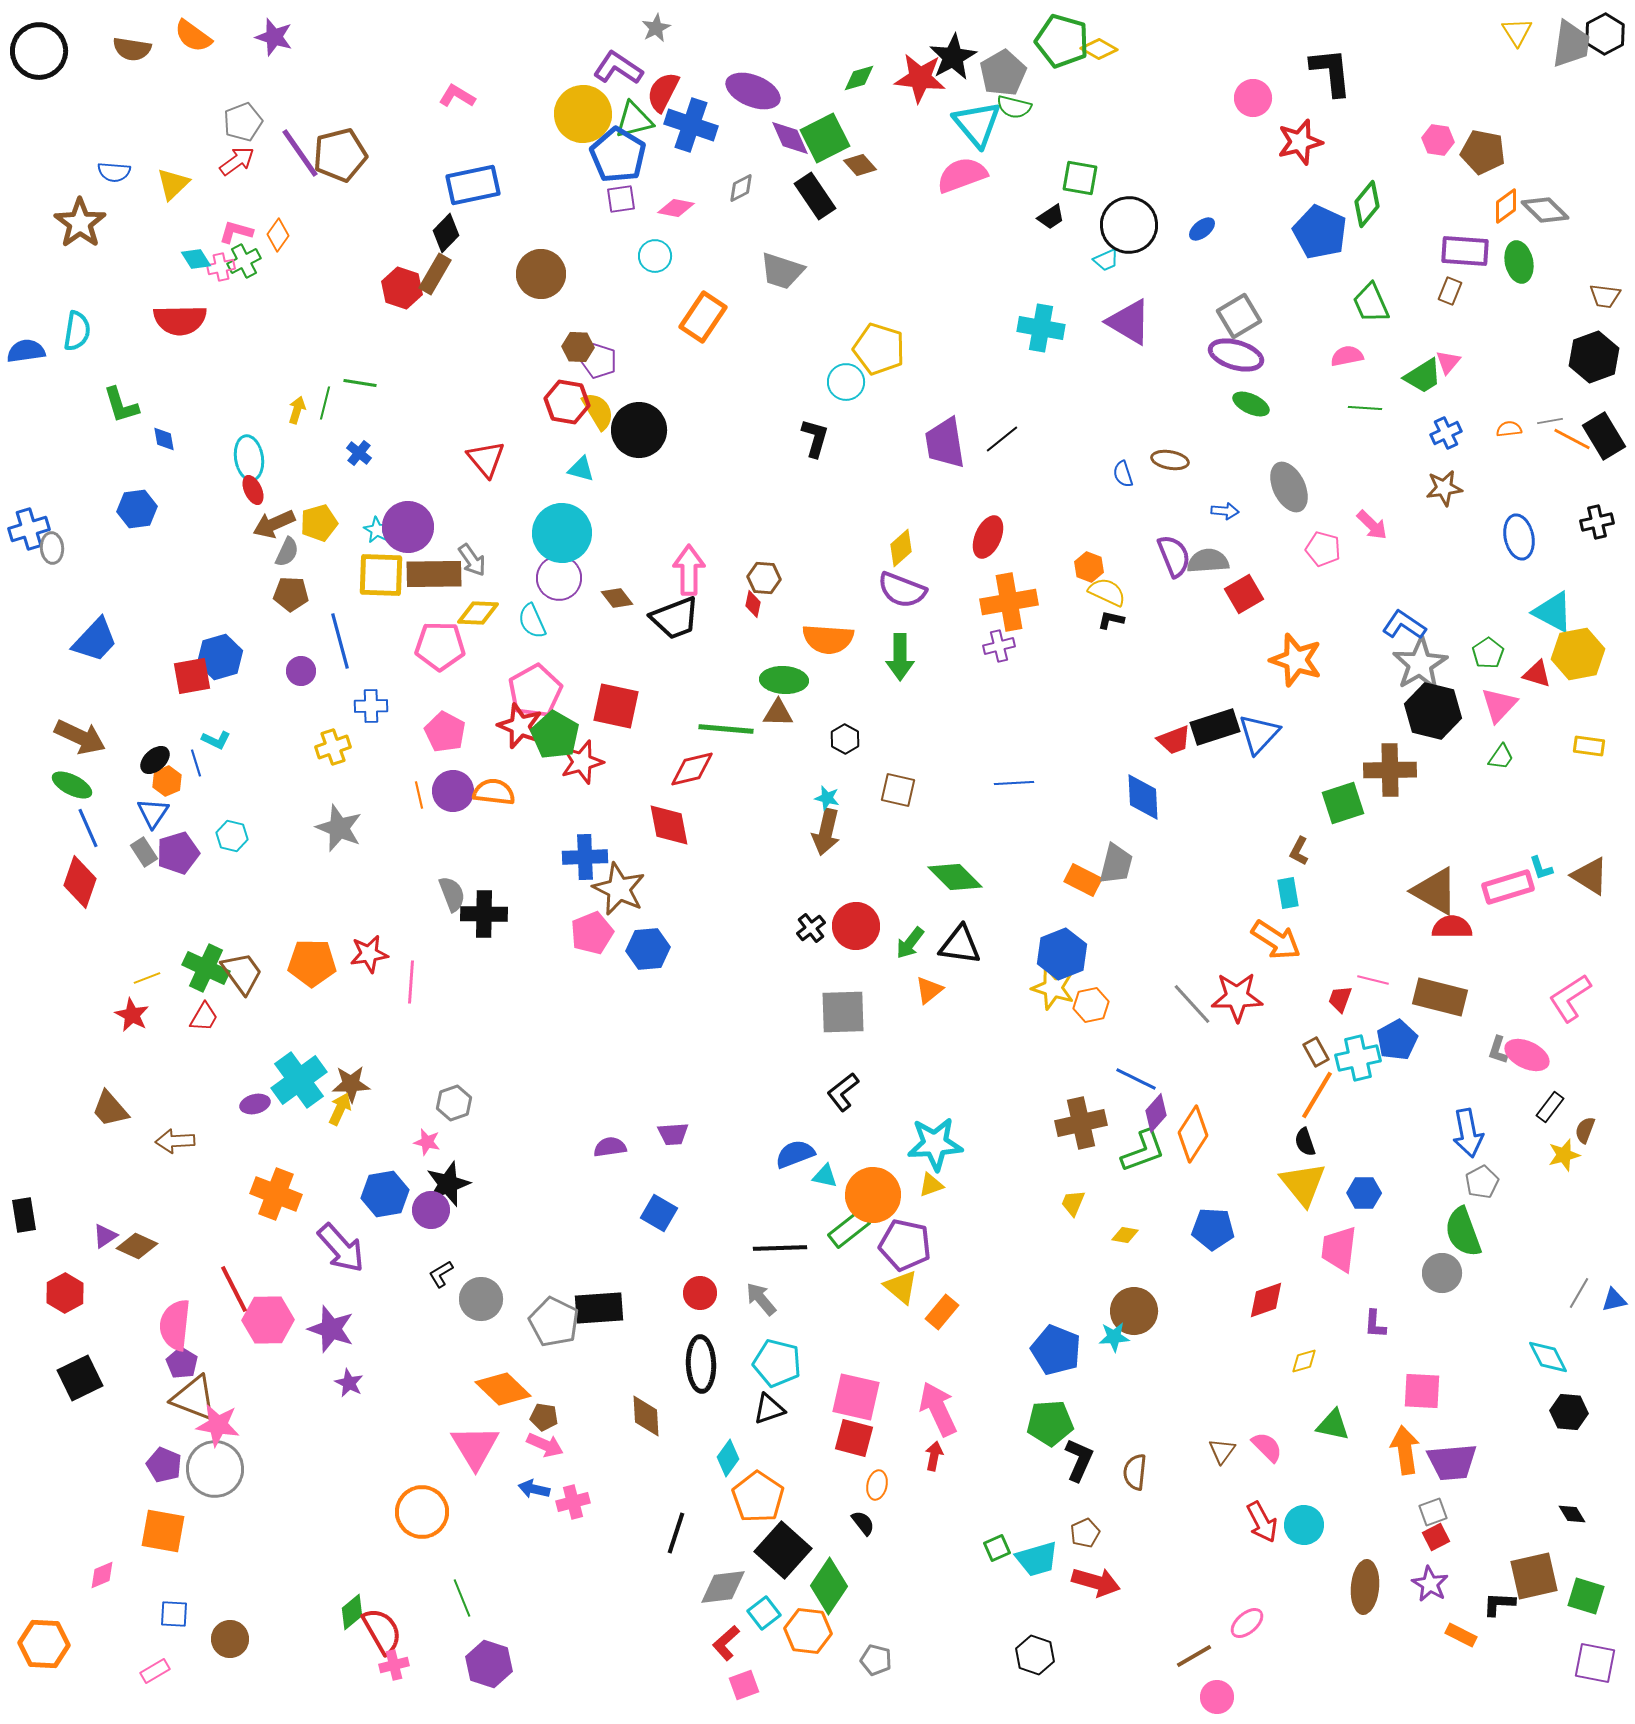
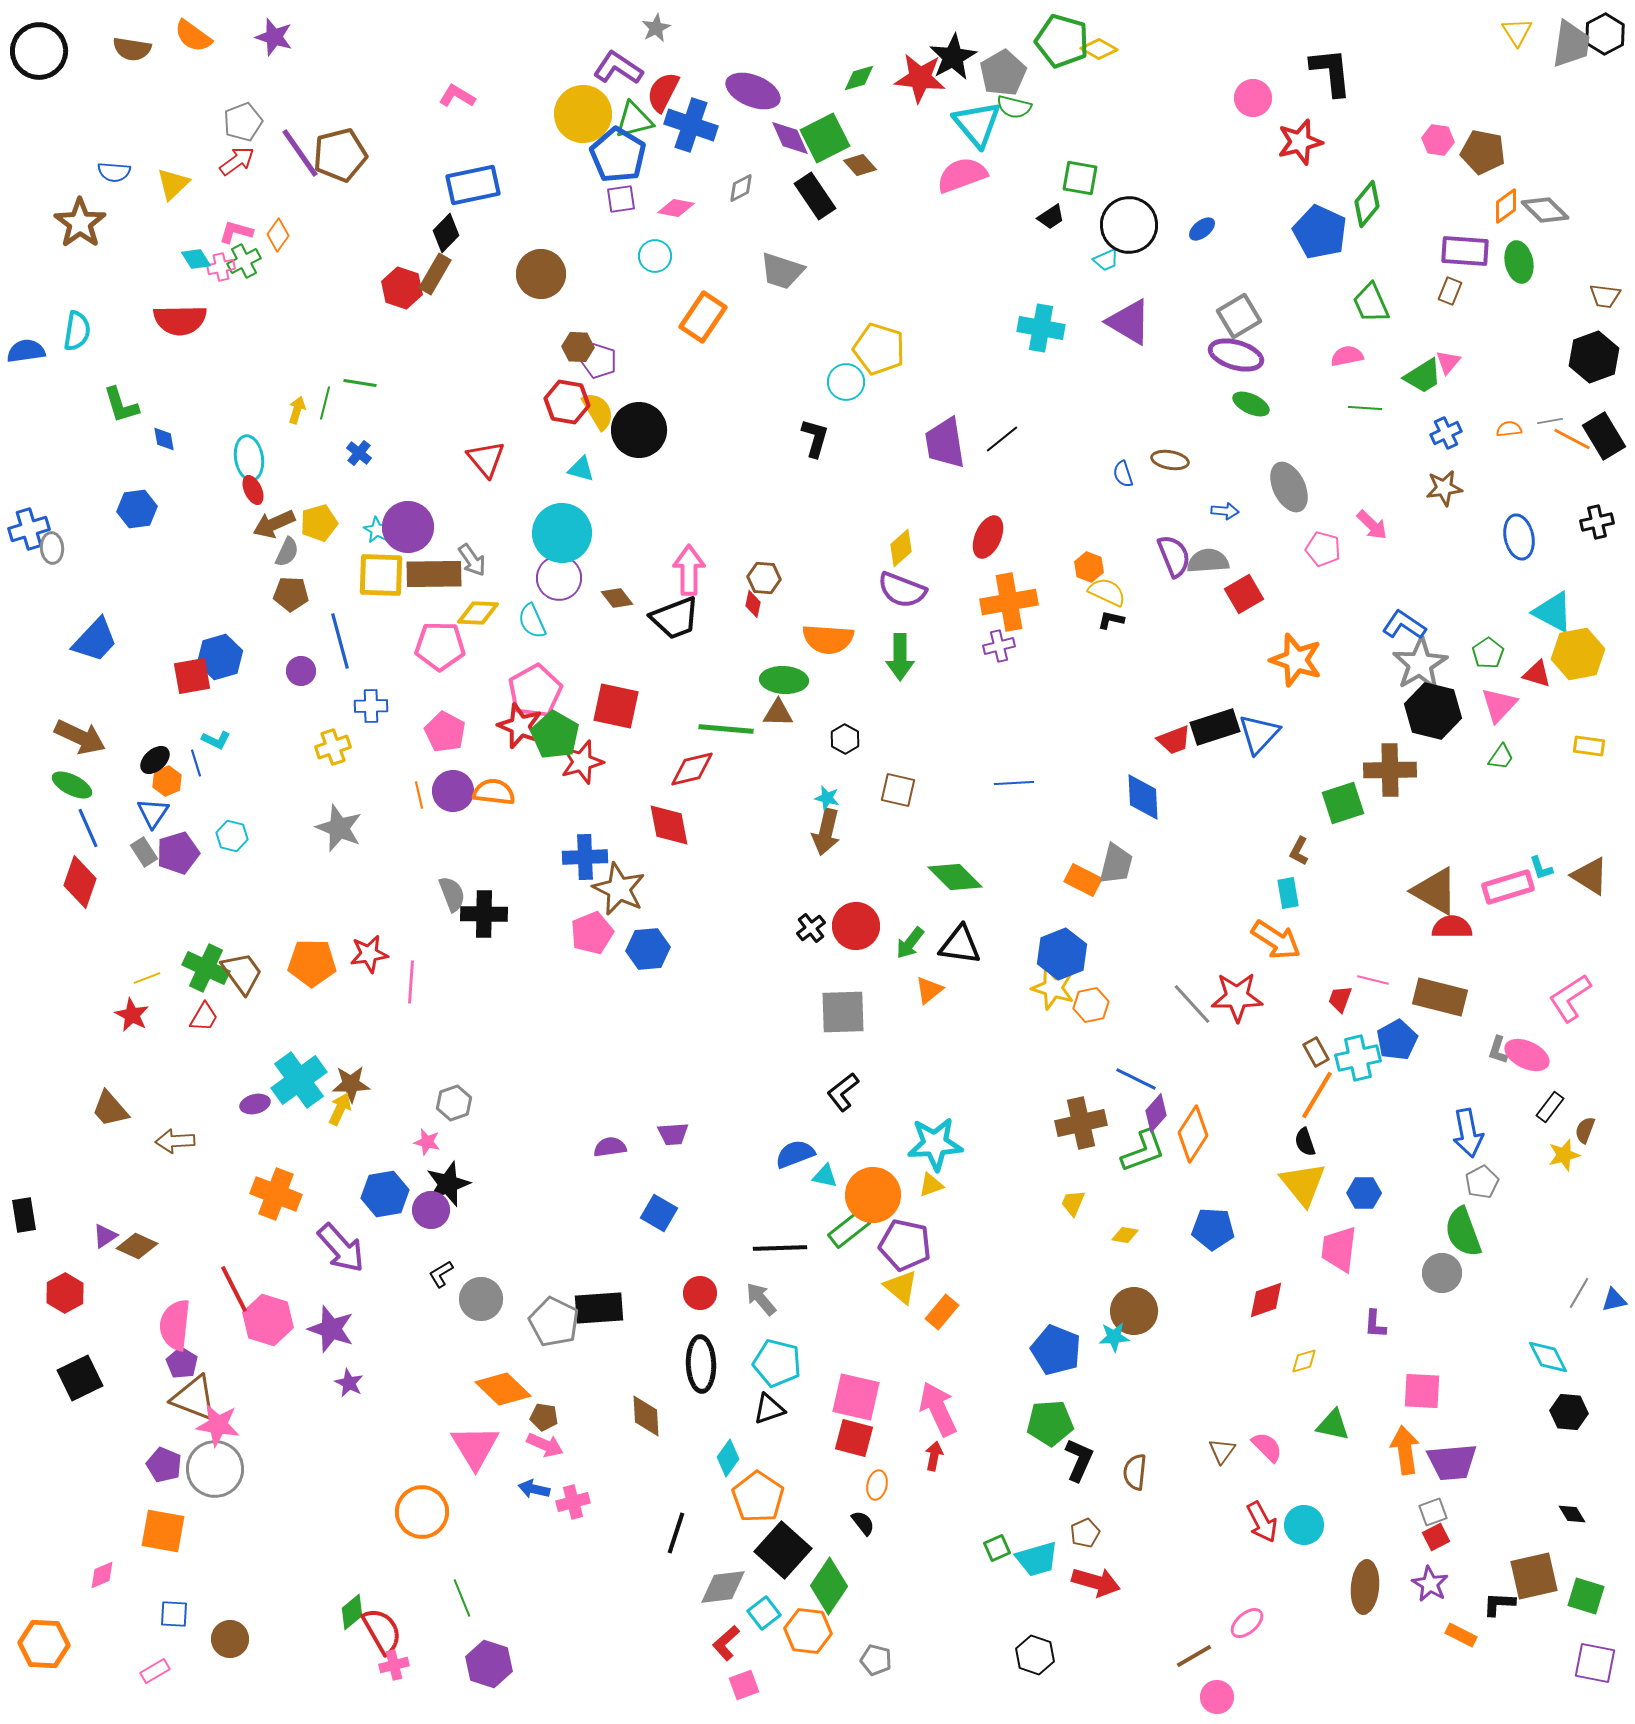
pink hexagon at (268, 1320): rotated 18 degrees clockwise
